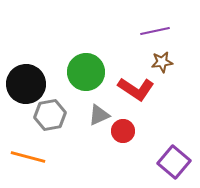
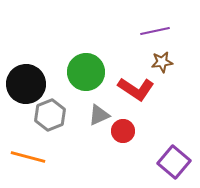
gray hexagon: rotated 12 degrees counterclockwise
